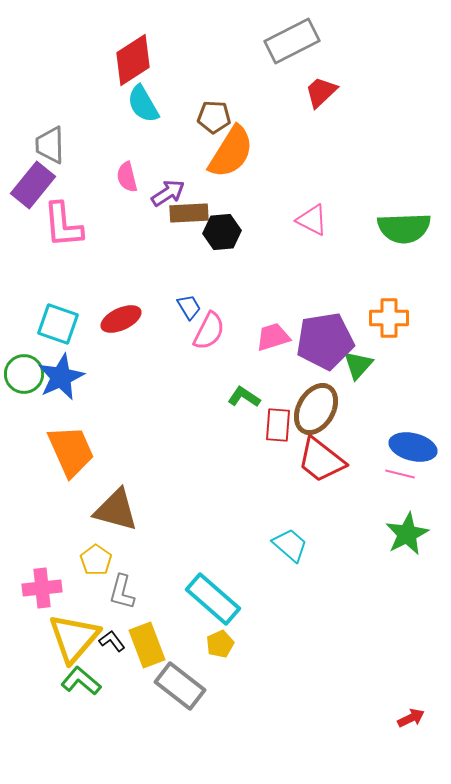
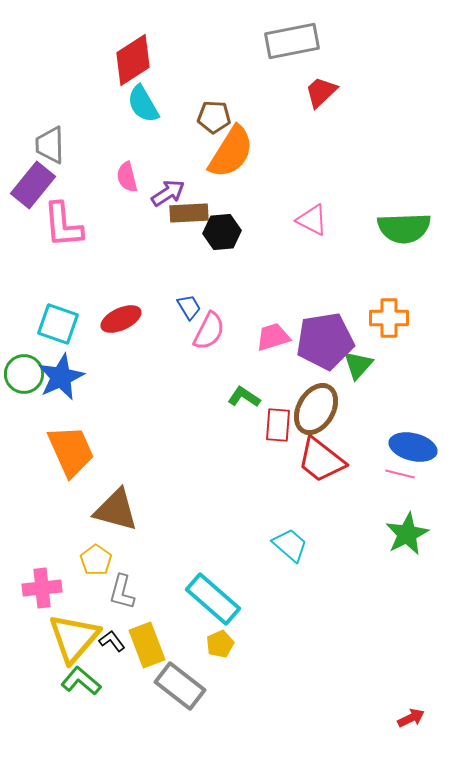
gray rectangle at (292, 41): rotated 16 degrees clockwise
